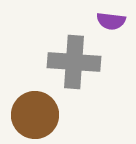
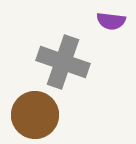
gray cross: moved 11 px left; rotated 15 degrees clockwise
